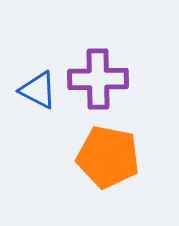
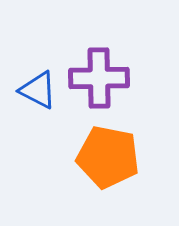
purple cross: moved 1 px right, 1 px up
